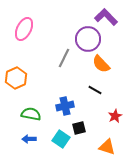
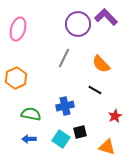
pink ellipse: moved 6 px left; rotated 10 degrees counterclockwise
purple circle: moved 10 px left, 15 px up
black square: moved 1 px right, 4 px down
